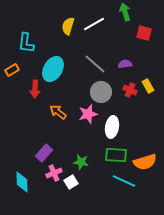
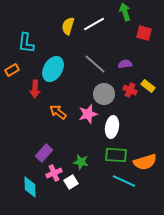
yellow rectangle: rotated 24 degrees counterclockwise
gray circle: moved 3 px right, 2 px down
cyan diamond: moved 8 px right, 5 px down
